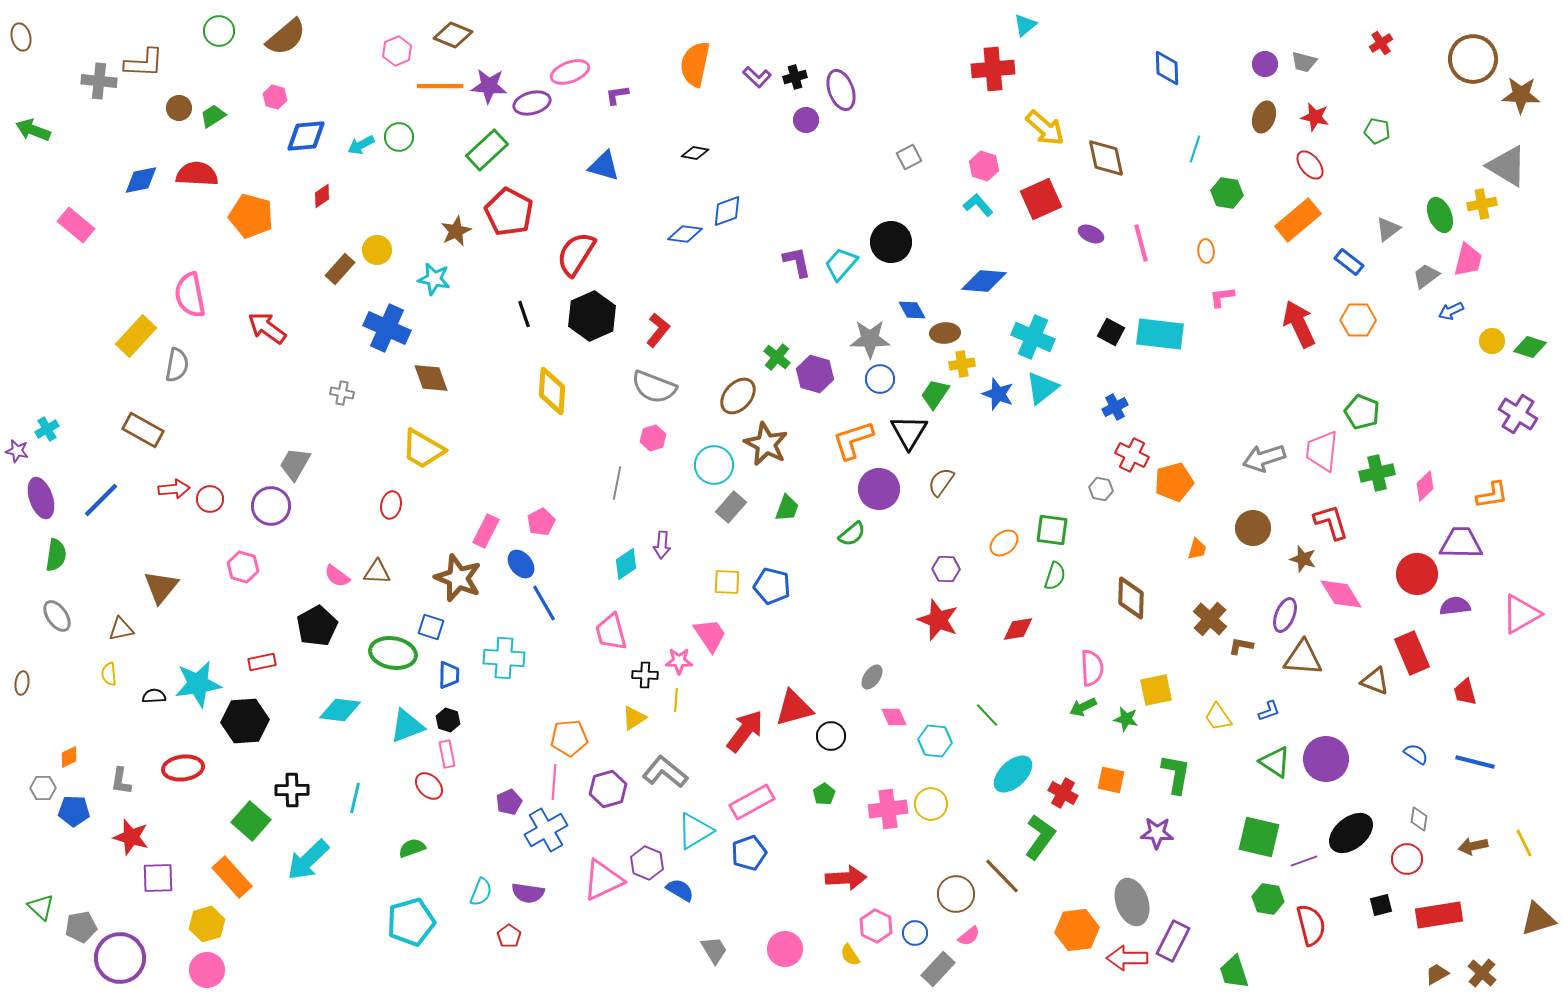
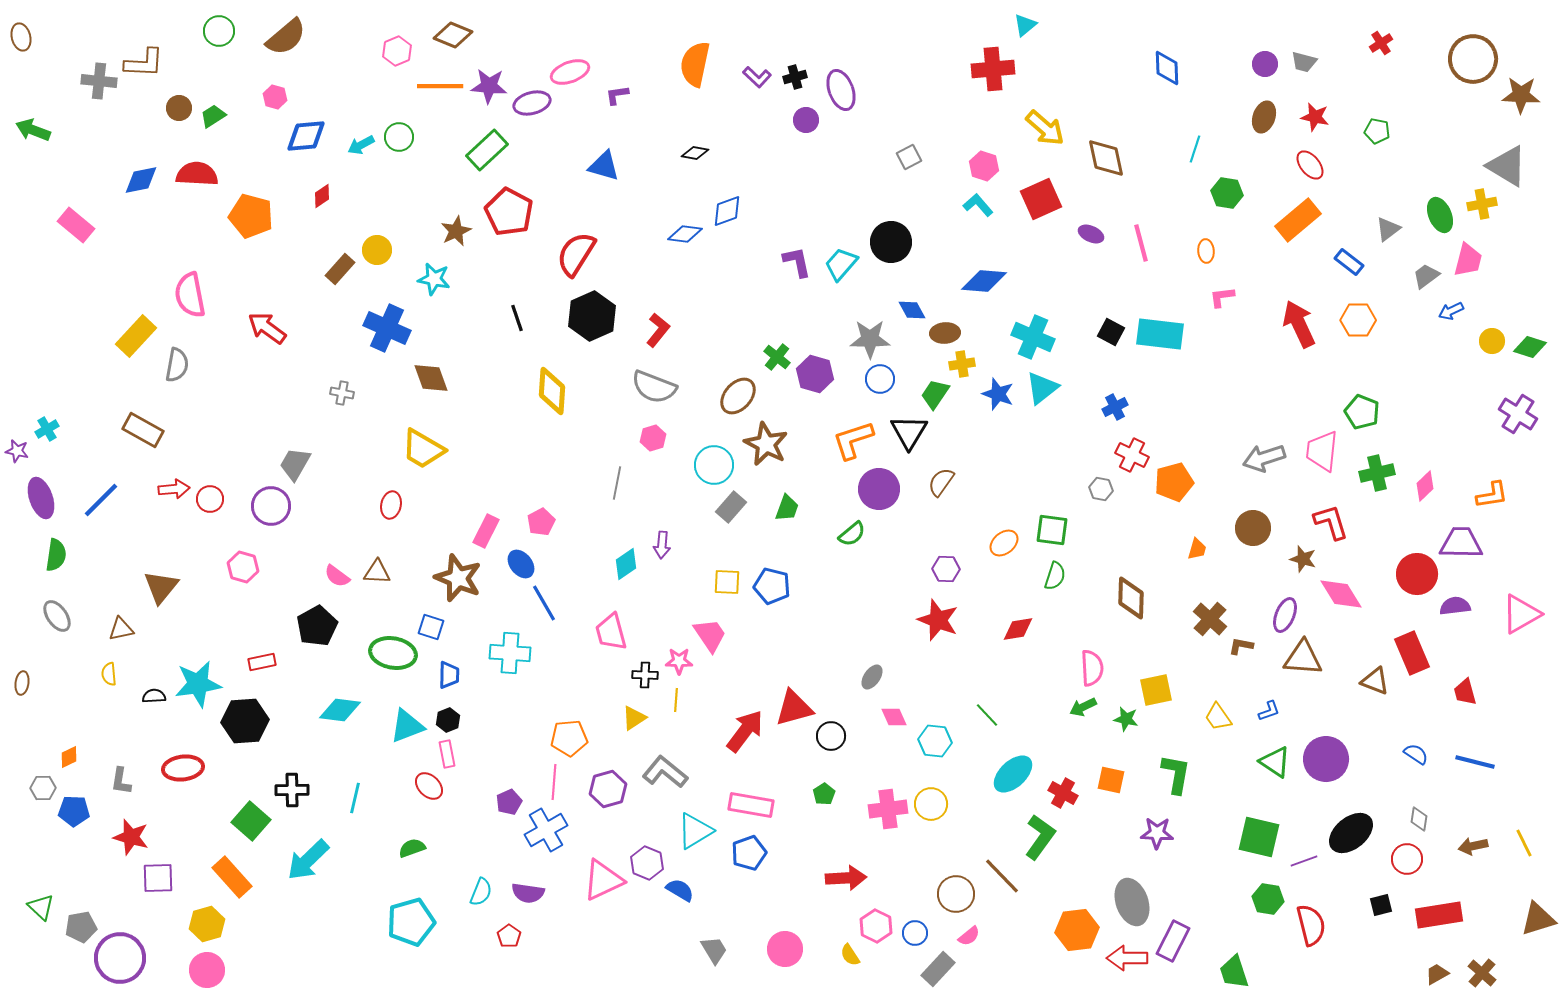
black line at (524, 314): moved 7 px left, 4 px down
cyan cross at (504, 658): moved 6 px right, 5 px up
black hexagon at (448, 720): rotated 20 degrees clockwise
pink rectangle at (752, 802): moved 1 px left, 3 px down; rotated 39 degrees clockwise
